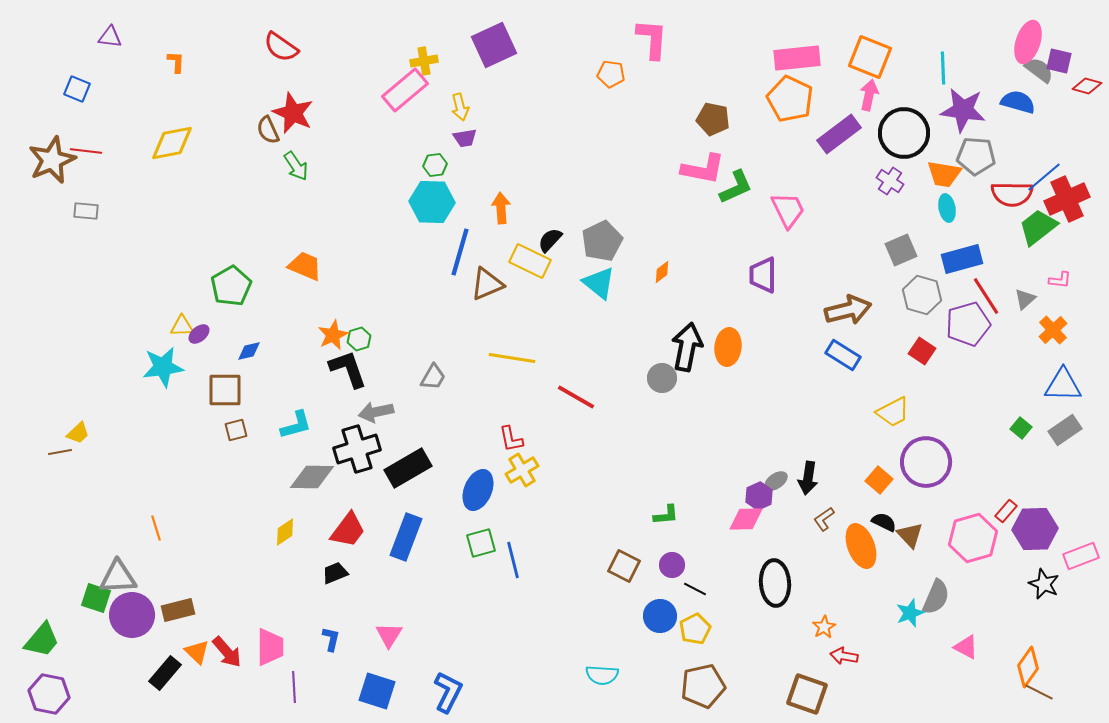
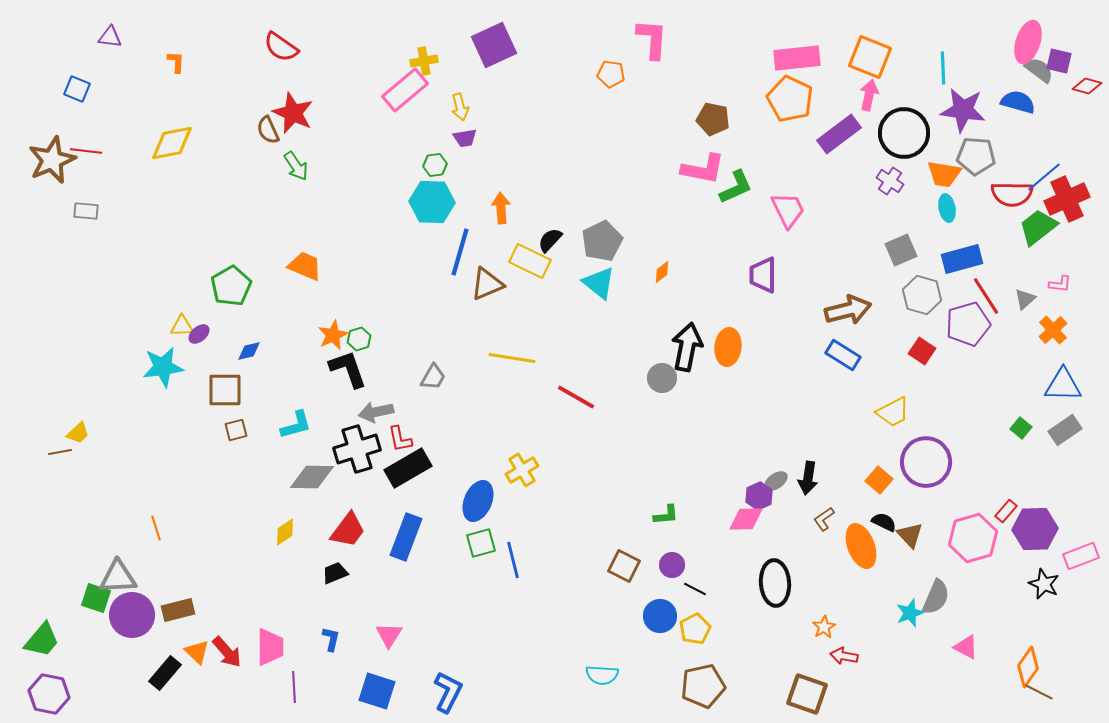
pink L-shape at (1060, 280): moved 4 px down
red L-shape at (511, 439): moved 111 px left
blue ellipse at (478, 490): moved 11 px down
